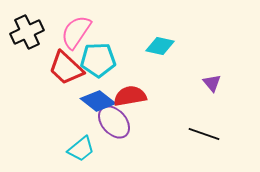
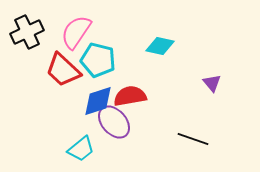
cyan pentagon: rotated 16 degrees clockwise
red trapezoid: moved 3 px left, 2 px down
blue diamond: rotated 56 degrees counterclockwise
black line: moved 11 px left, 5 px down
